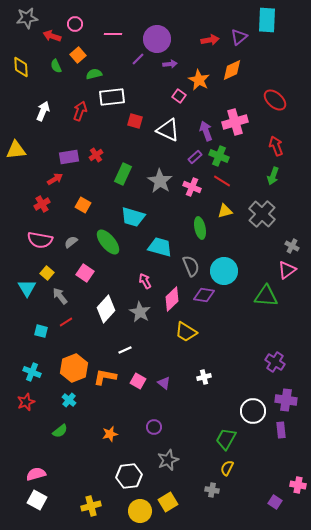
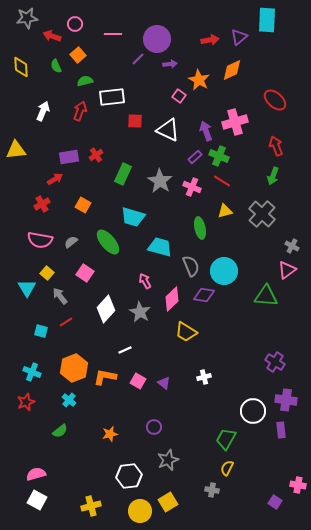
green semicircle at (94, 74): moved 9 px left, 7 px down
red square at (135, 121): rotated 14 degrees counterclockwise
